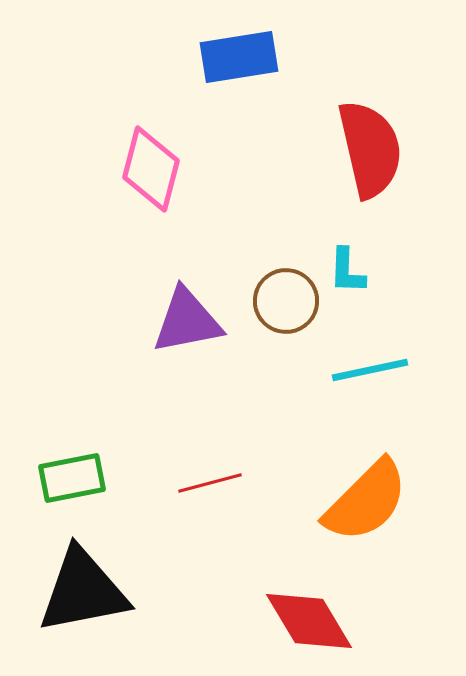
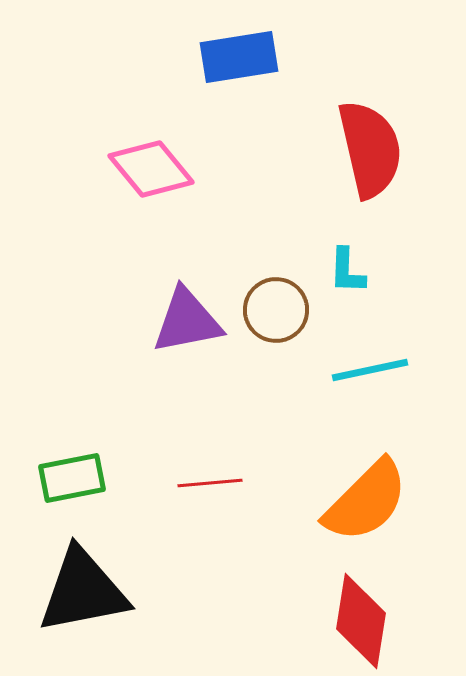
pink diamond: rotated 54 degrees counterclockwise
brown circle: moved 10 px left, 9 px down
red line: rotated 10 degrees clockwise
red diamond: moved 52 px right; rotated 40 degrees clockwise
